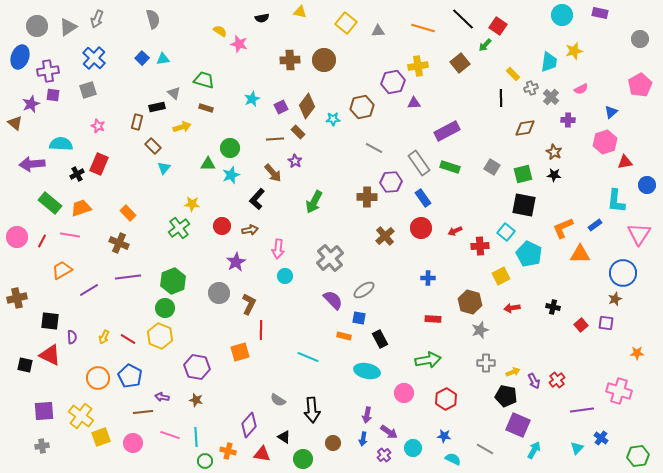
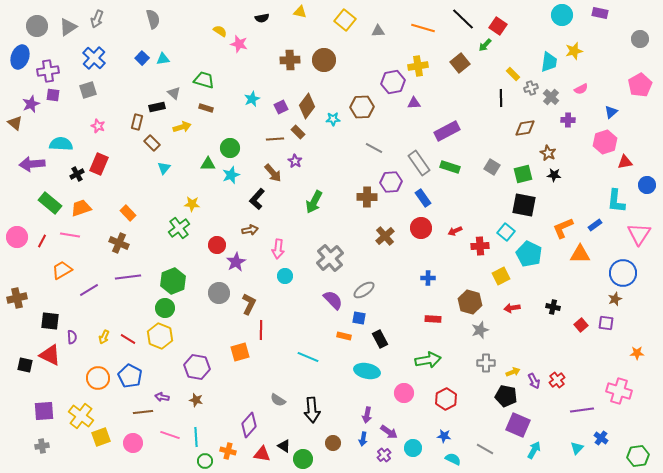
yellow square at (346, 23): moved 1 px left, 3 px up
brown hexagon at (362, 107): rotated 10 degrees clockwise
brown rectangle at (153, 146): moved 1 px left, 3 px up
brown star at (554, 152): moved 6 px left, 1 px down
red circle at (222, 226): moved 5 px left, 19 px down
black triangle at (284, 437): moved 9 px down
